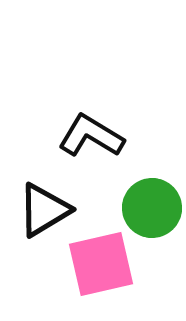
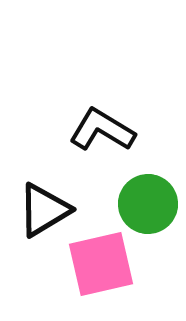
black L-shape: moved 11 px right, 6 px up
green circle: moved 4 px left, 4 px up
